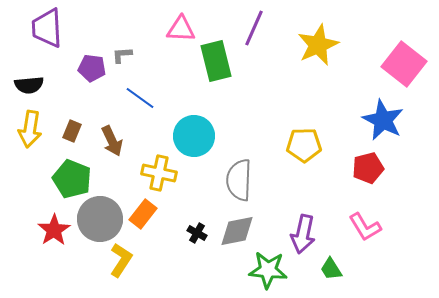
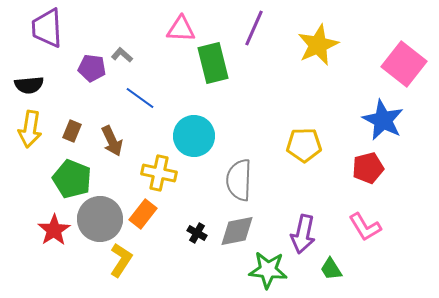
gray L-shape: rotated 45 degrees clockwise
green rectangle: moved 3 px left, 2 px down
